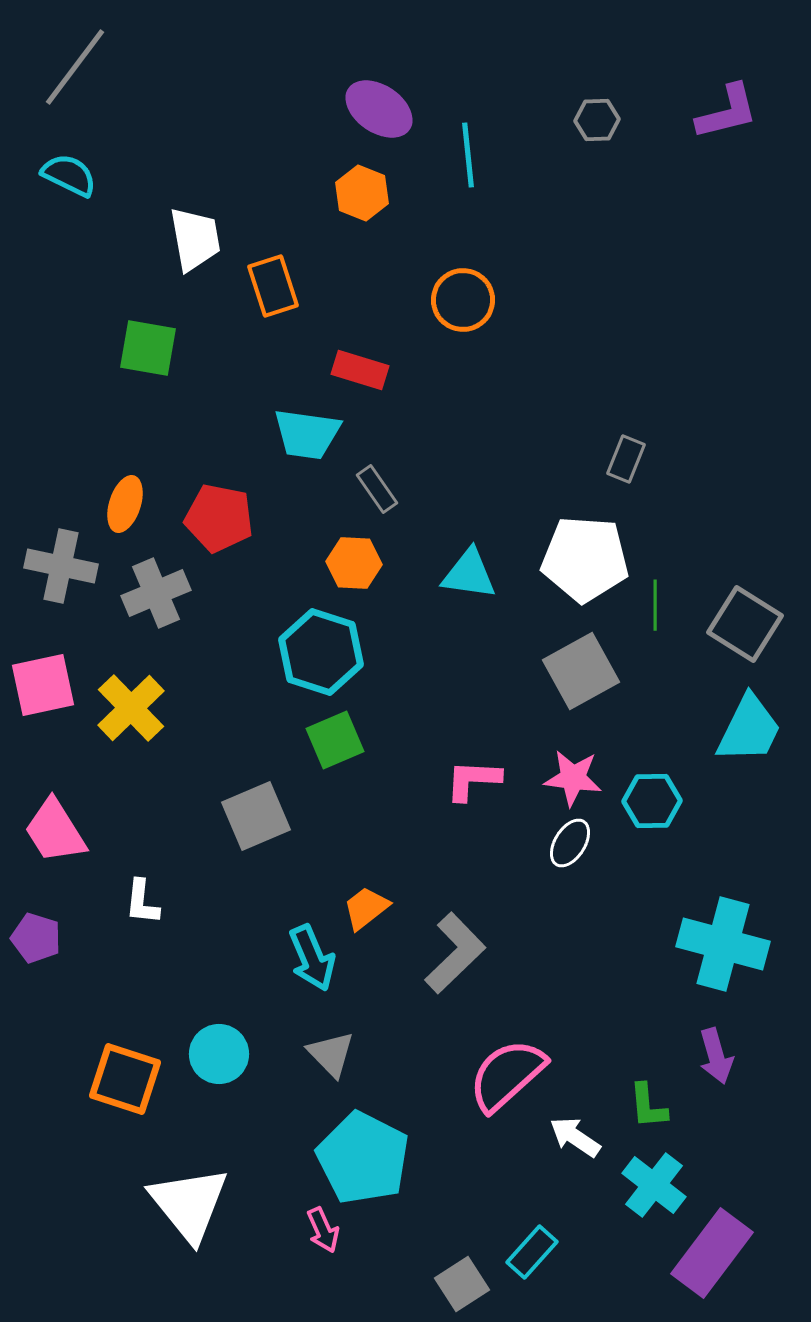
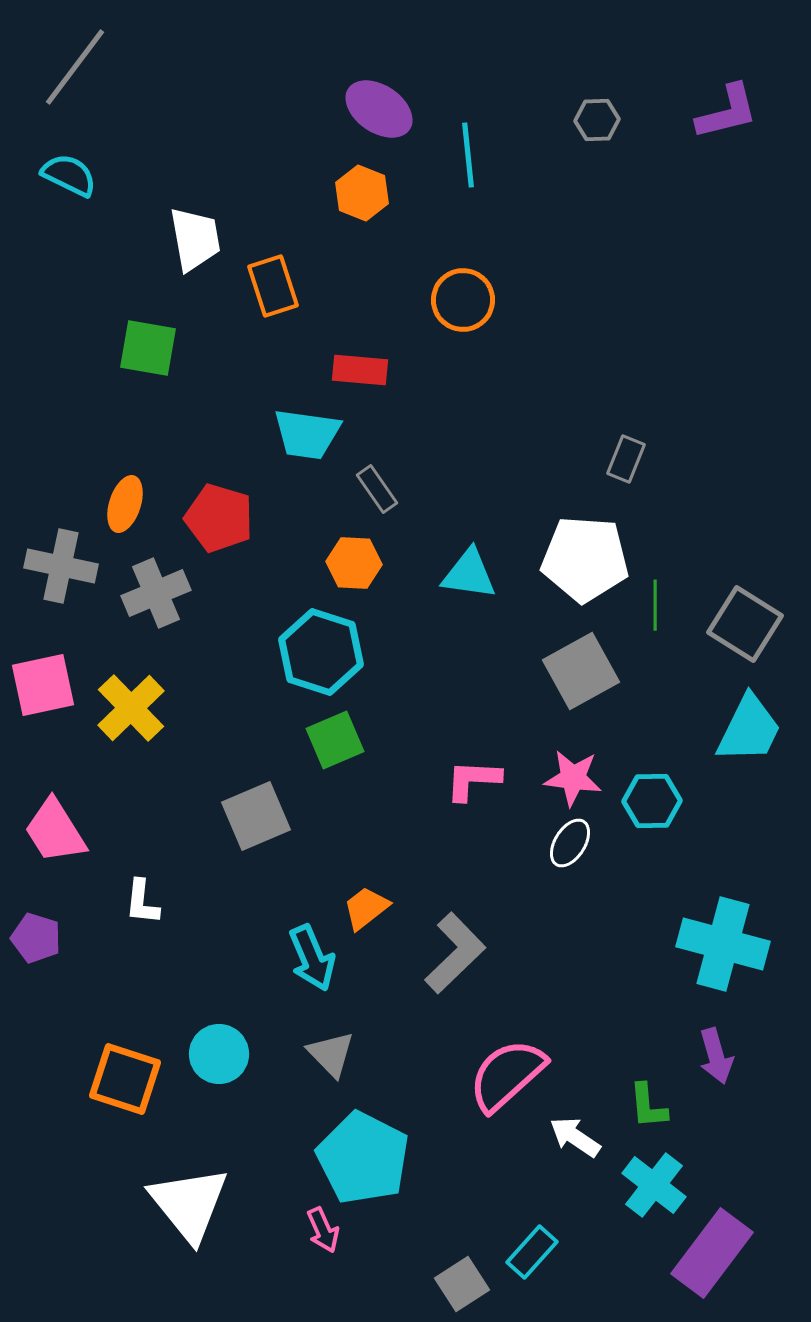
red rectangle at (360, 370): rotated 12 degrees counterclockwise
red pentagon at (219, 518): rotated 6 degrees clockwise
